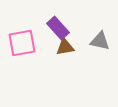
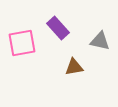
brown triangle: moved 9 px right, 20 px down
